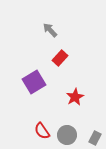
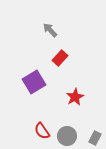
gray circle: moved 1 px down
